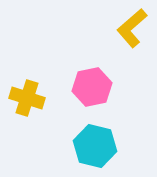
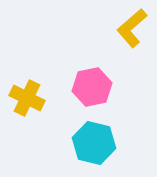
yellow cross: rotated 8 degrees clockwise
cyan hexagon: moved 1 px left, 3 px up
